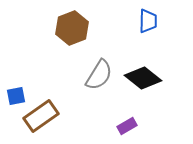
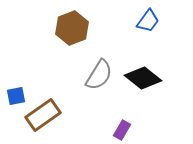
blue trapezoid: rotated 35 degrees clockwise
brown rectangle: moved 2 px right, 1 px up
purple rectangle: moved 5 px left, 4 px down; rotated 30 degrees counterclockwise
